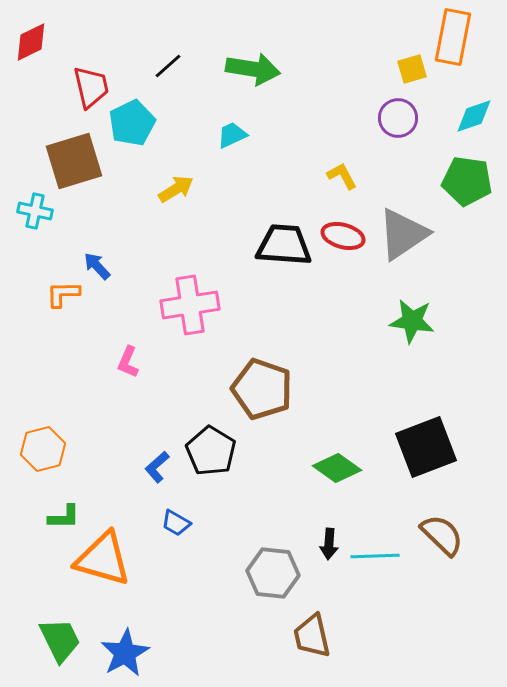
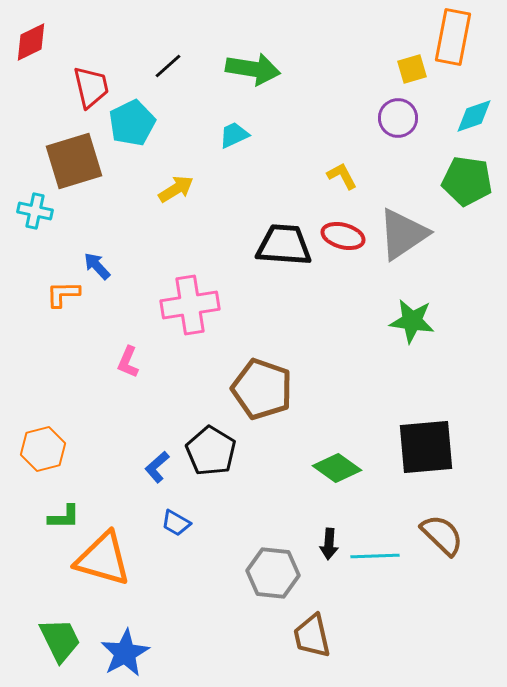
cyan trapezoid: moved 2 px right
black square: rotated 16 degrees clockwise
